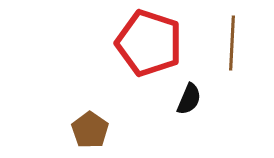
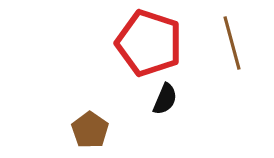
brown line: rotated 18 degrees counterclockwise
black semicircle: moved 24 px left
